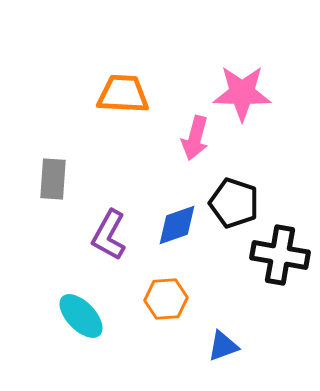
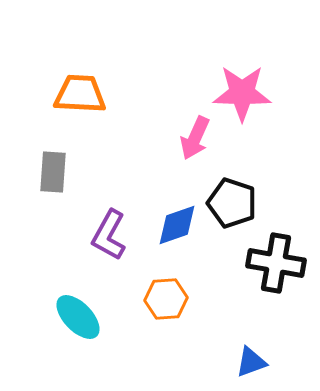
orange trapezoid: moved 43 px left
pink arrow: rotated 9 degrees clockwise
gray rectangle: moved 7 px up
black pentagon: moved 2 px left
black cross: moved 4 px left, 8 px down
cyan ellipse: moved 3 px left, 1 px down
blue triangle: moved 28 px right, 16 px down
